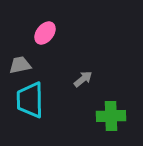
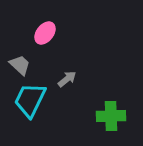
gray trapezoid: rotated 55 degrees clockwise
gray arrow: moved 16 px left
cyan trapezoid: rotated 27 degrees clockwise
